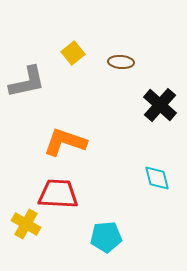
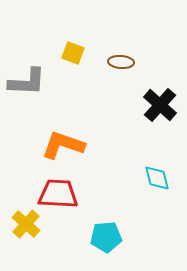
yellow square: rotated 30 degrees counterclockwise
gray L-shape: rotated 15 degrees clockwise
orange L-shape: moved 2 px left, 3 px down
yellow cross: rotated 12 degrees clockwise
